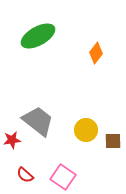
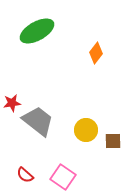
green ellipse: moved 1 px left, 5 px up
red star: moved 37 px up
